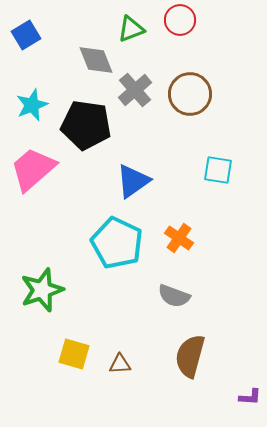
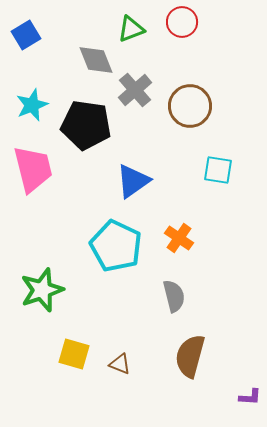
red circle: moved 2 px right, 2 px down
brown circle: moved 12 px down
pink trapezoid: rotated 117 degrees clockwise
cyan pentagon: moved 1 px left, 3 px down
gray semicircle: rotated 124 degrees counterclockwise
brown triangle: rotated 25 degrees clockwise
